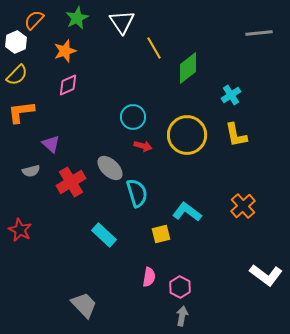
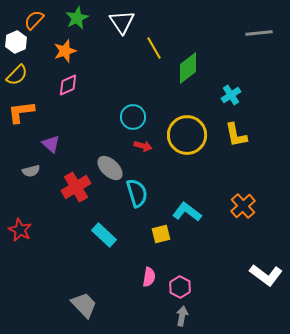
red cross: moved 5 px right, 5 px down
